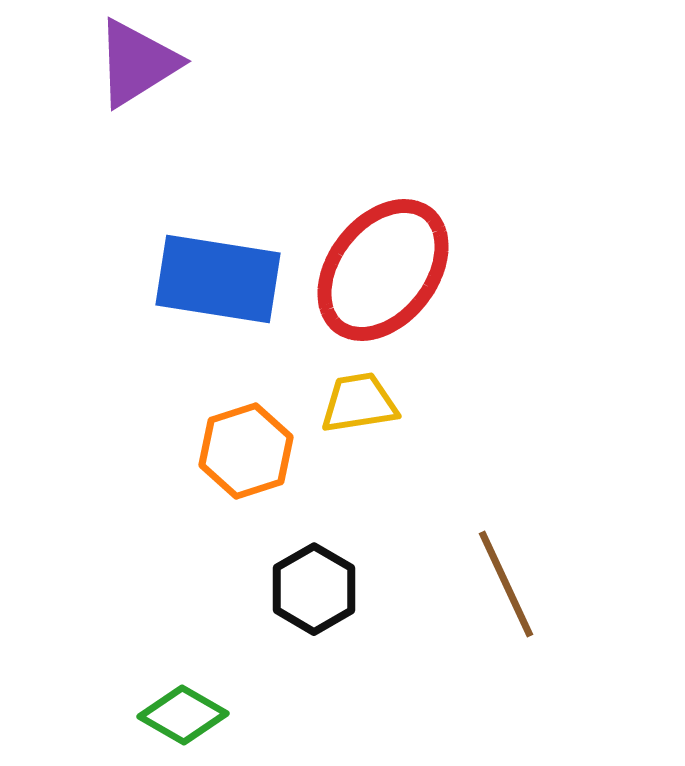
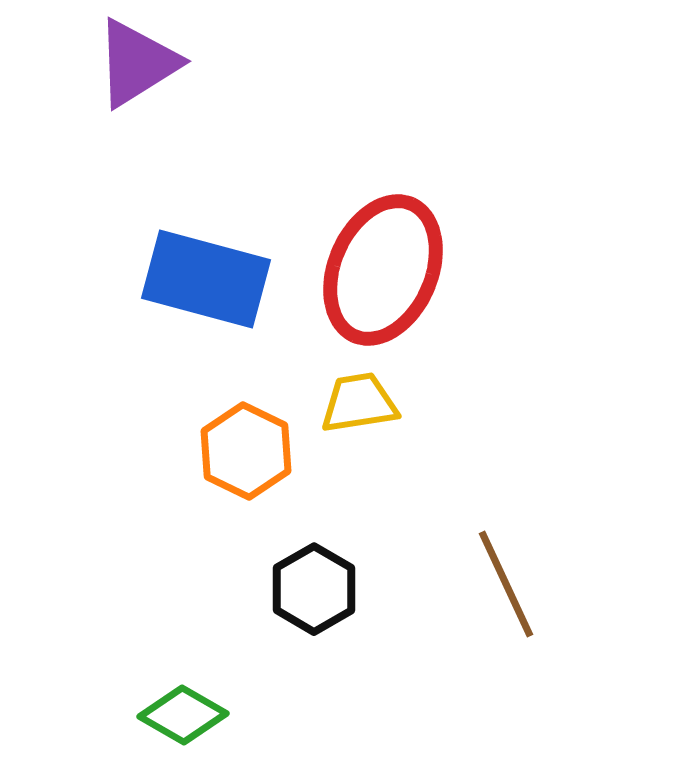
red ellipse: rotated 15 degrees counterclockwise
blue rectangle: moved 12 px left; rotated 6 degrees clockwise
orange hexagon: rotated 16 degrees counterclockwise
